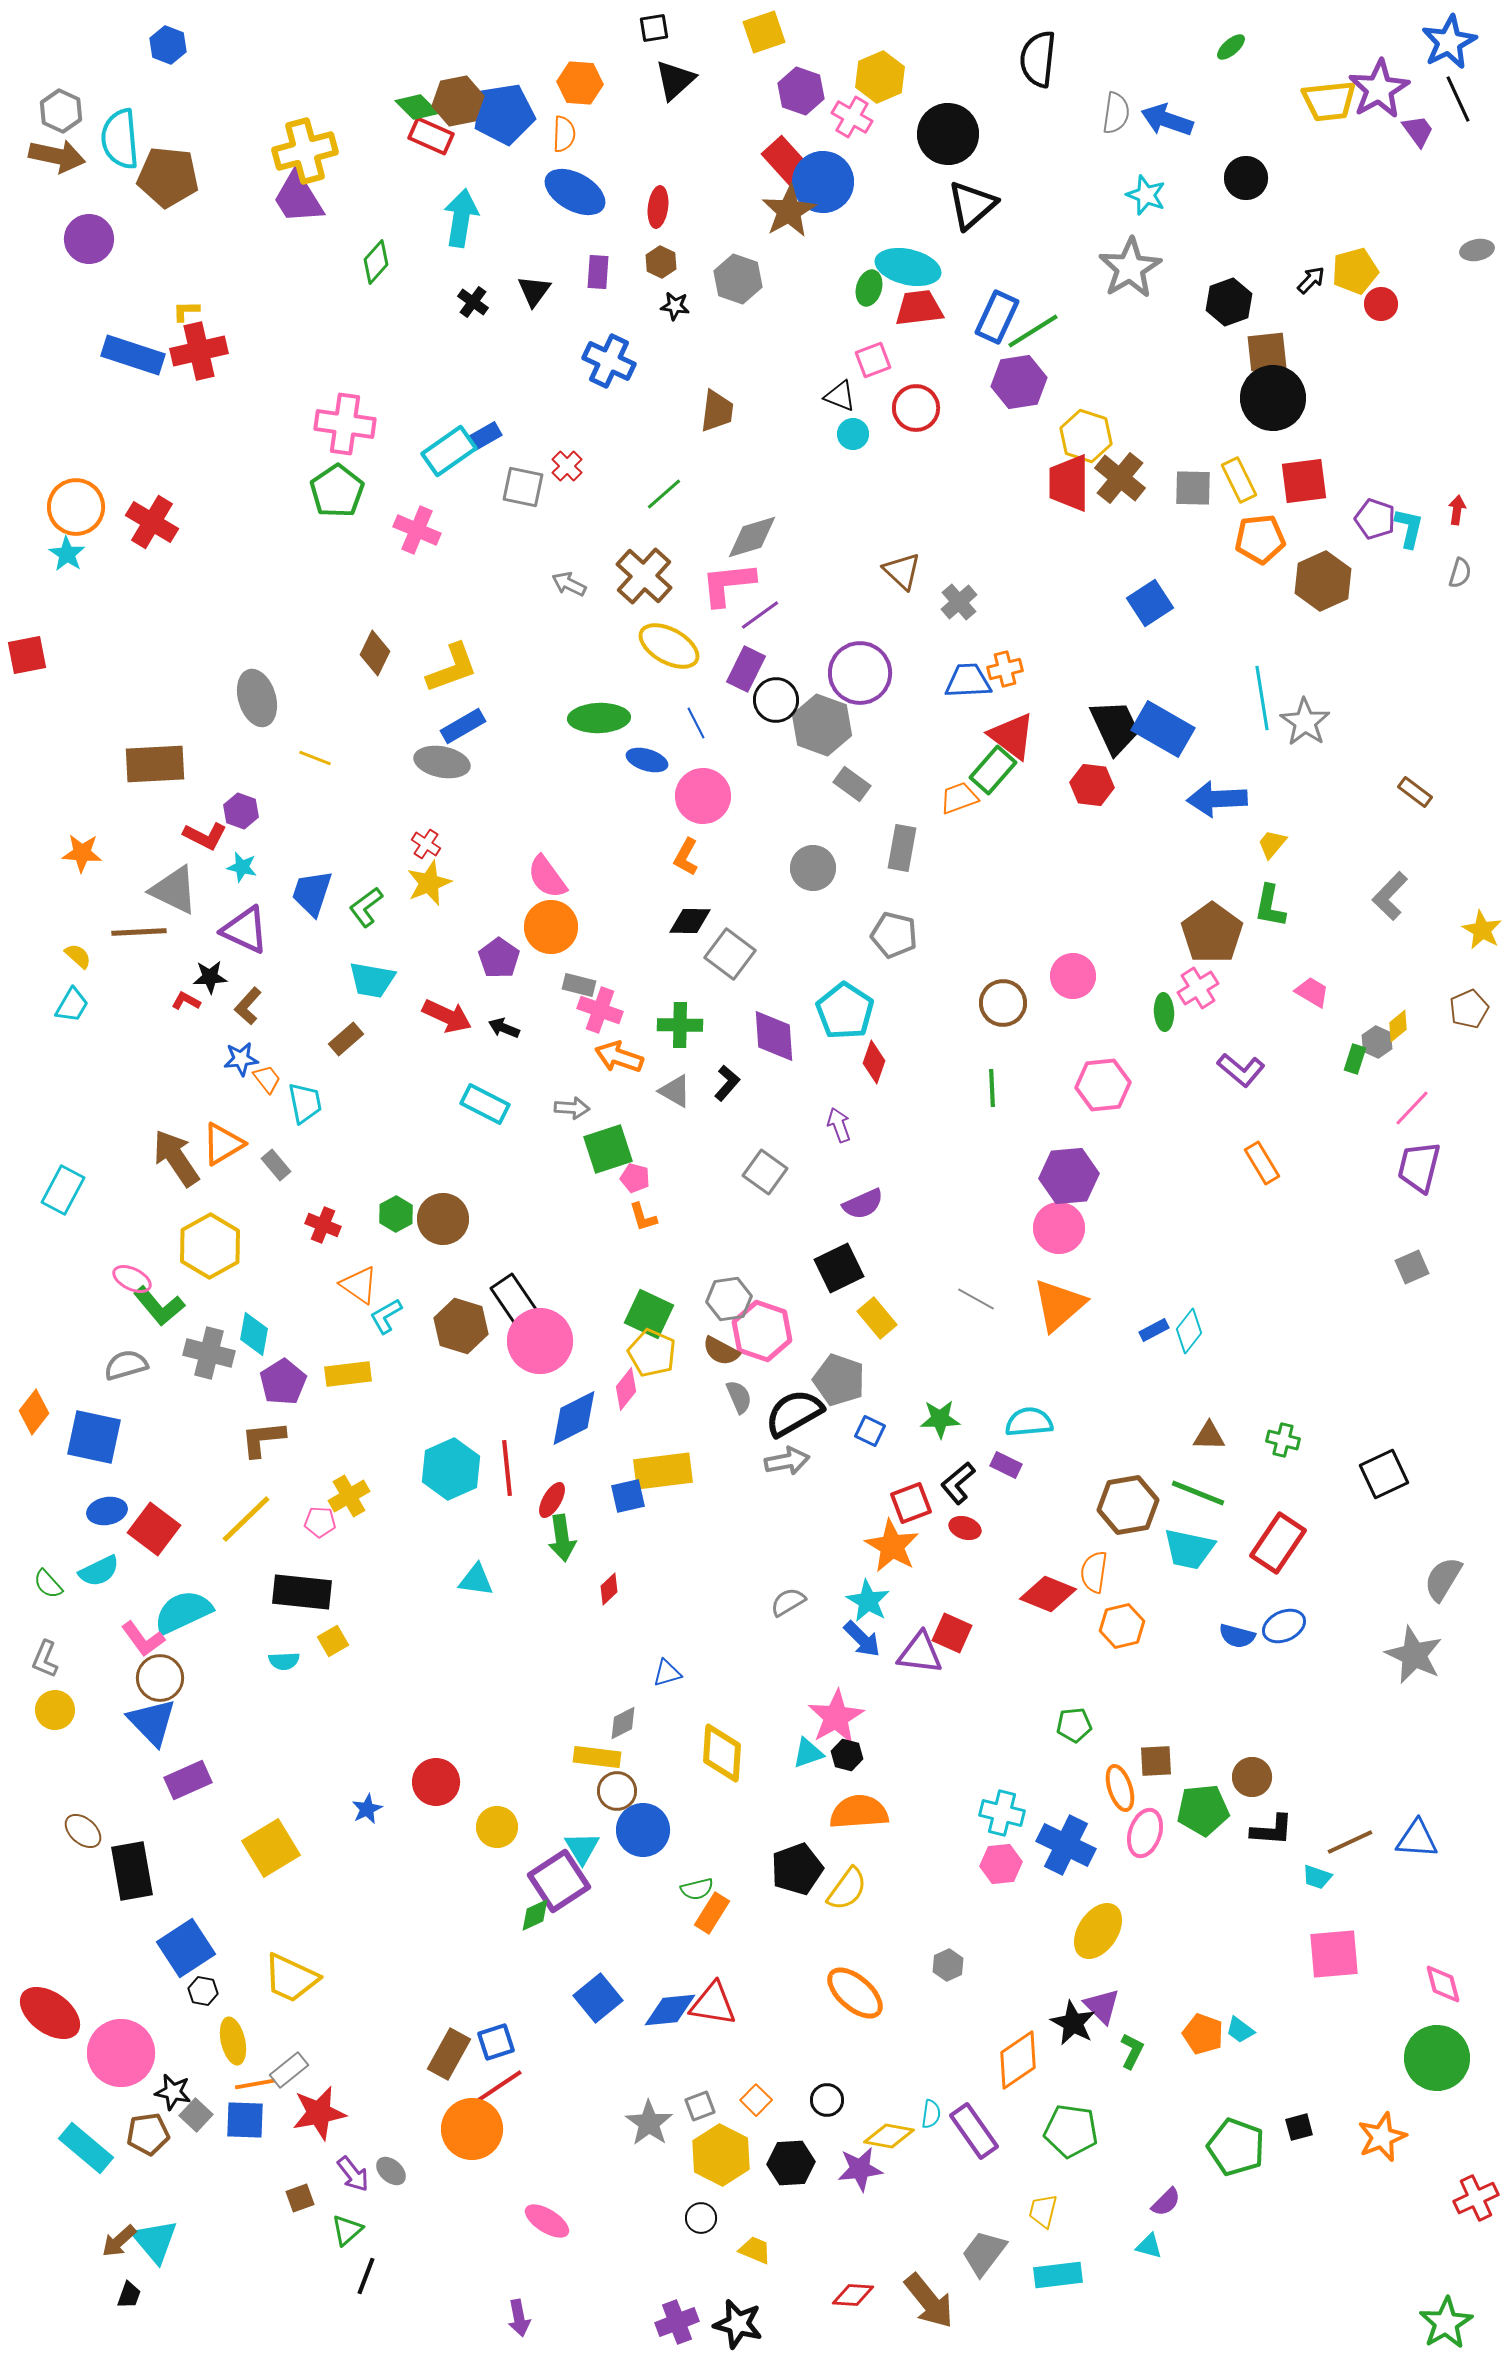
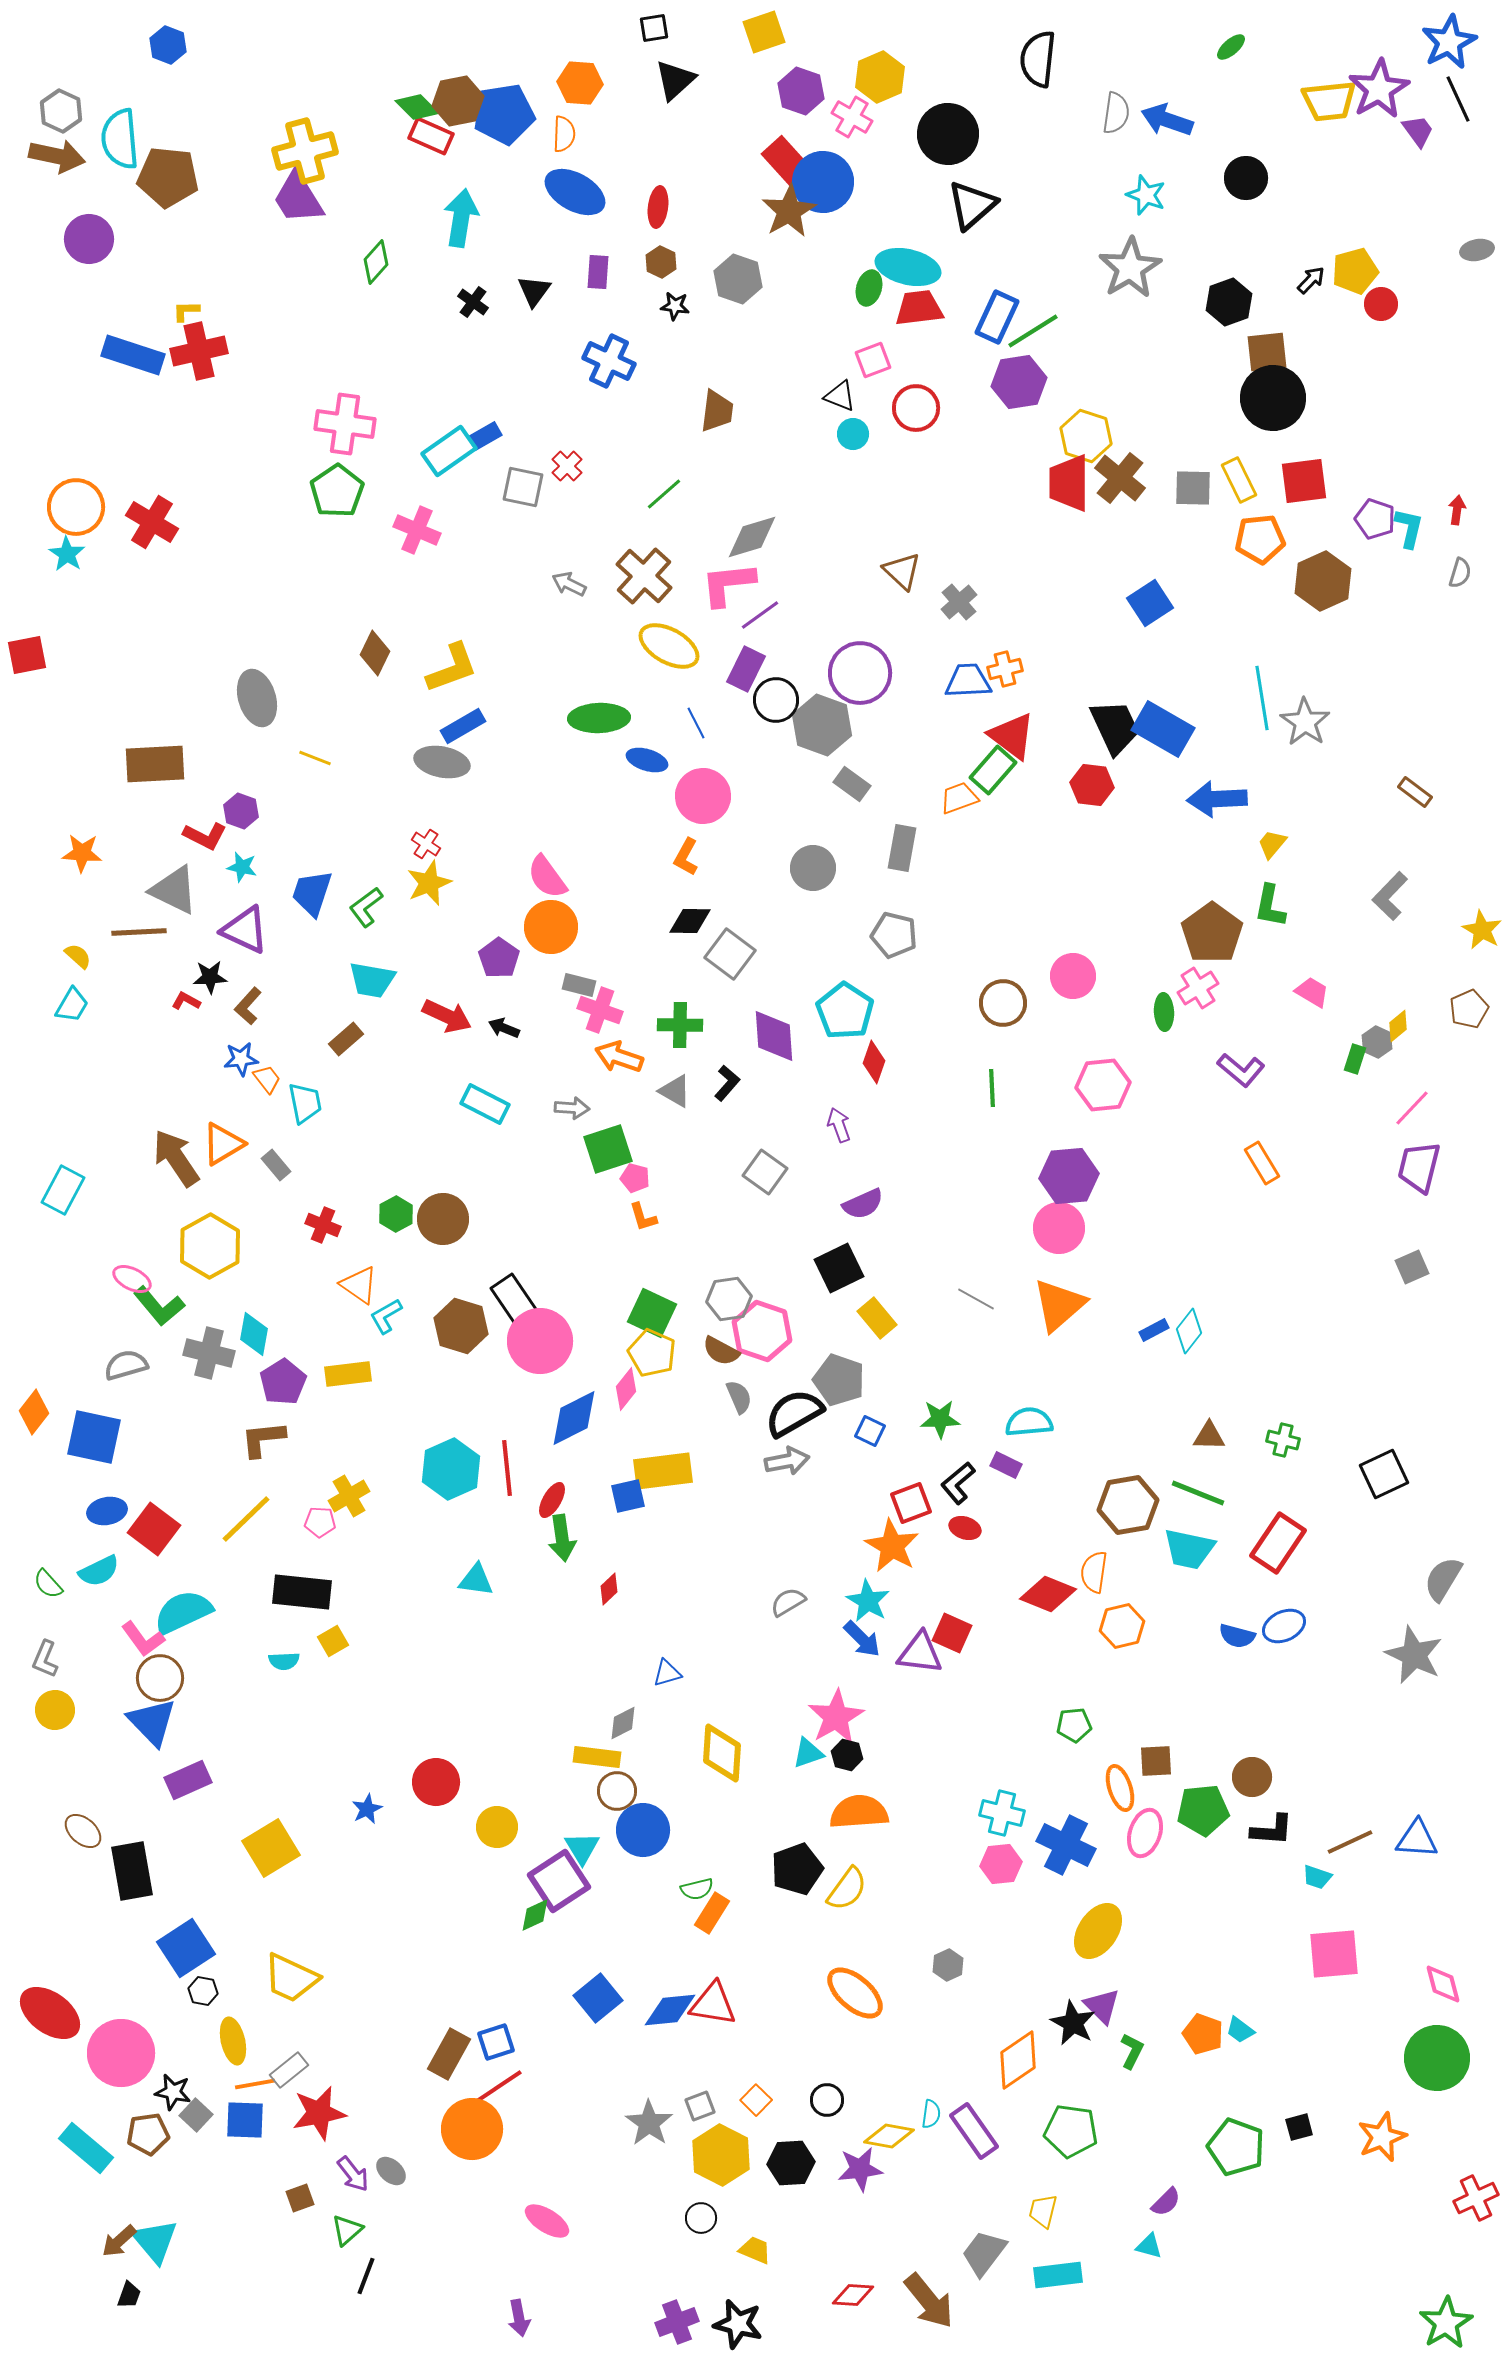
green square at (649, 1314): moved 3 px right, 1 px up
